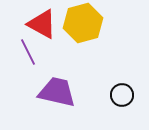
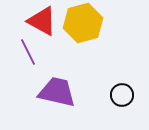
red triangle: moved 3 px up
